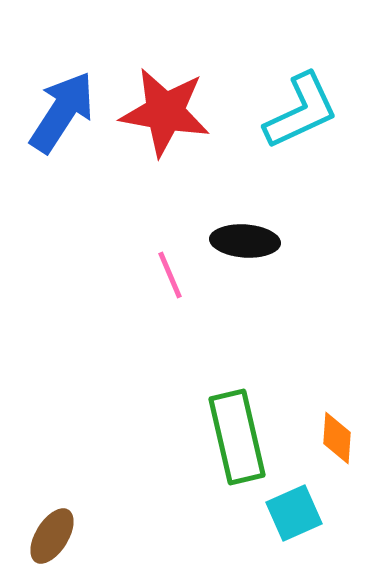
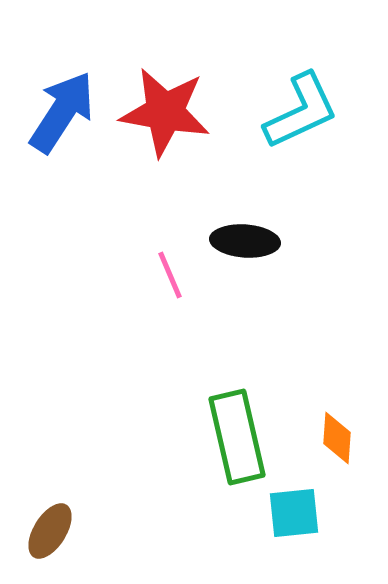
cyan square: rotated 18 degrees clockwise
brown ellipse: moved 2 px left, 5 px up
